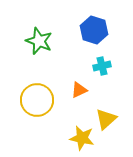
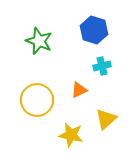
yellow star: moved 11 px left, 3 px up
